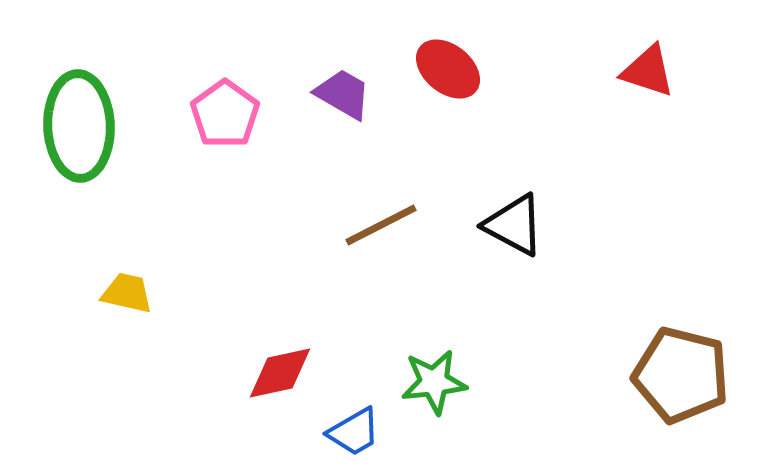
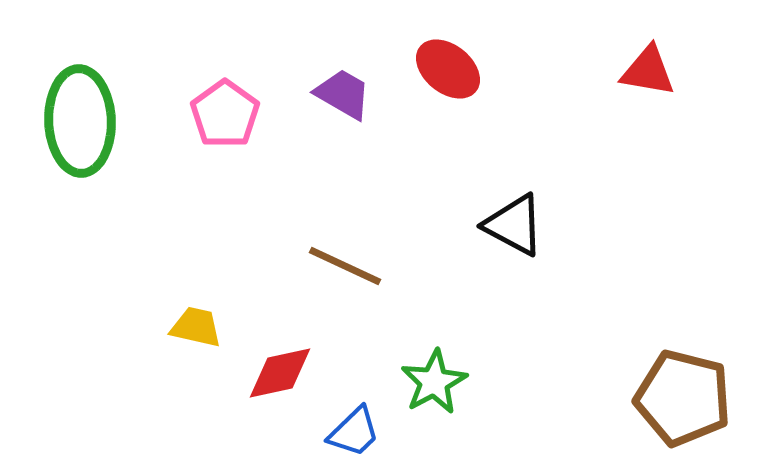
red triangle: rotated 8 degrees counterclockwise
green ellipse: moved 1 px right, 5 px up
brown line: moved 36 px left, 41 px down; rotated 52 degrees clockwise
yellow trapezoid: moved 69 px right, 34 px down
brown pentagon: moved 2 px right, 23 px down
green star: rotated 22 degrees counterclockwise
blue trapezoid: rotated 14 degrees counterclockwise
